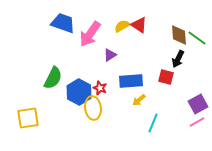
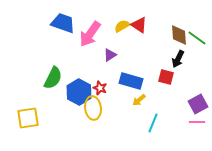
blue rectangle: rotated 20 degrees clockwise
pink line: rotated 28 degrees clockwise
